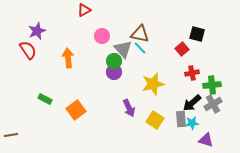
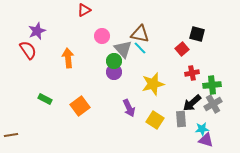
orange square: moved 4 px right, 4 px up
cyan star: moved 10 px right, 6 px down
